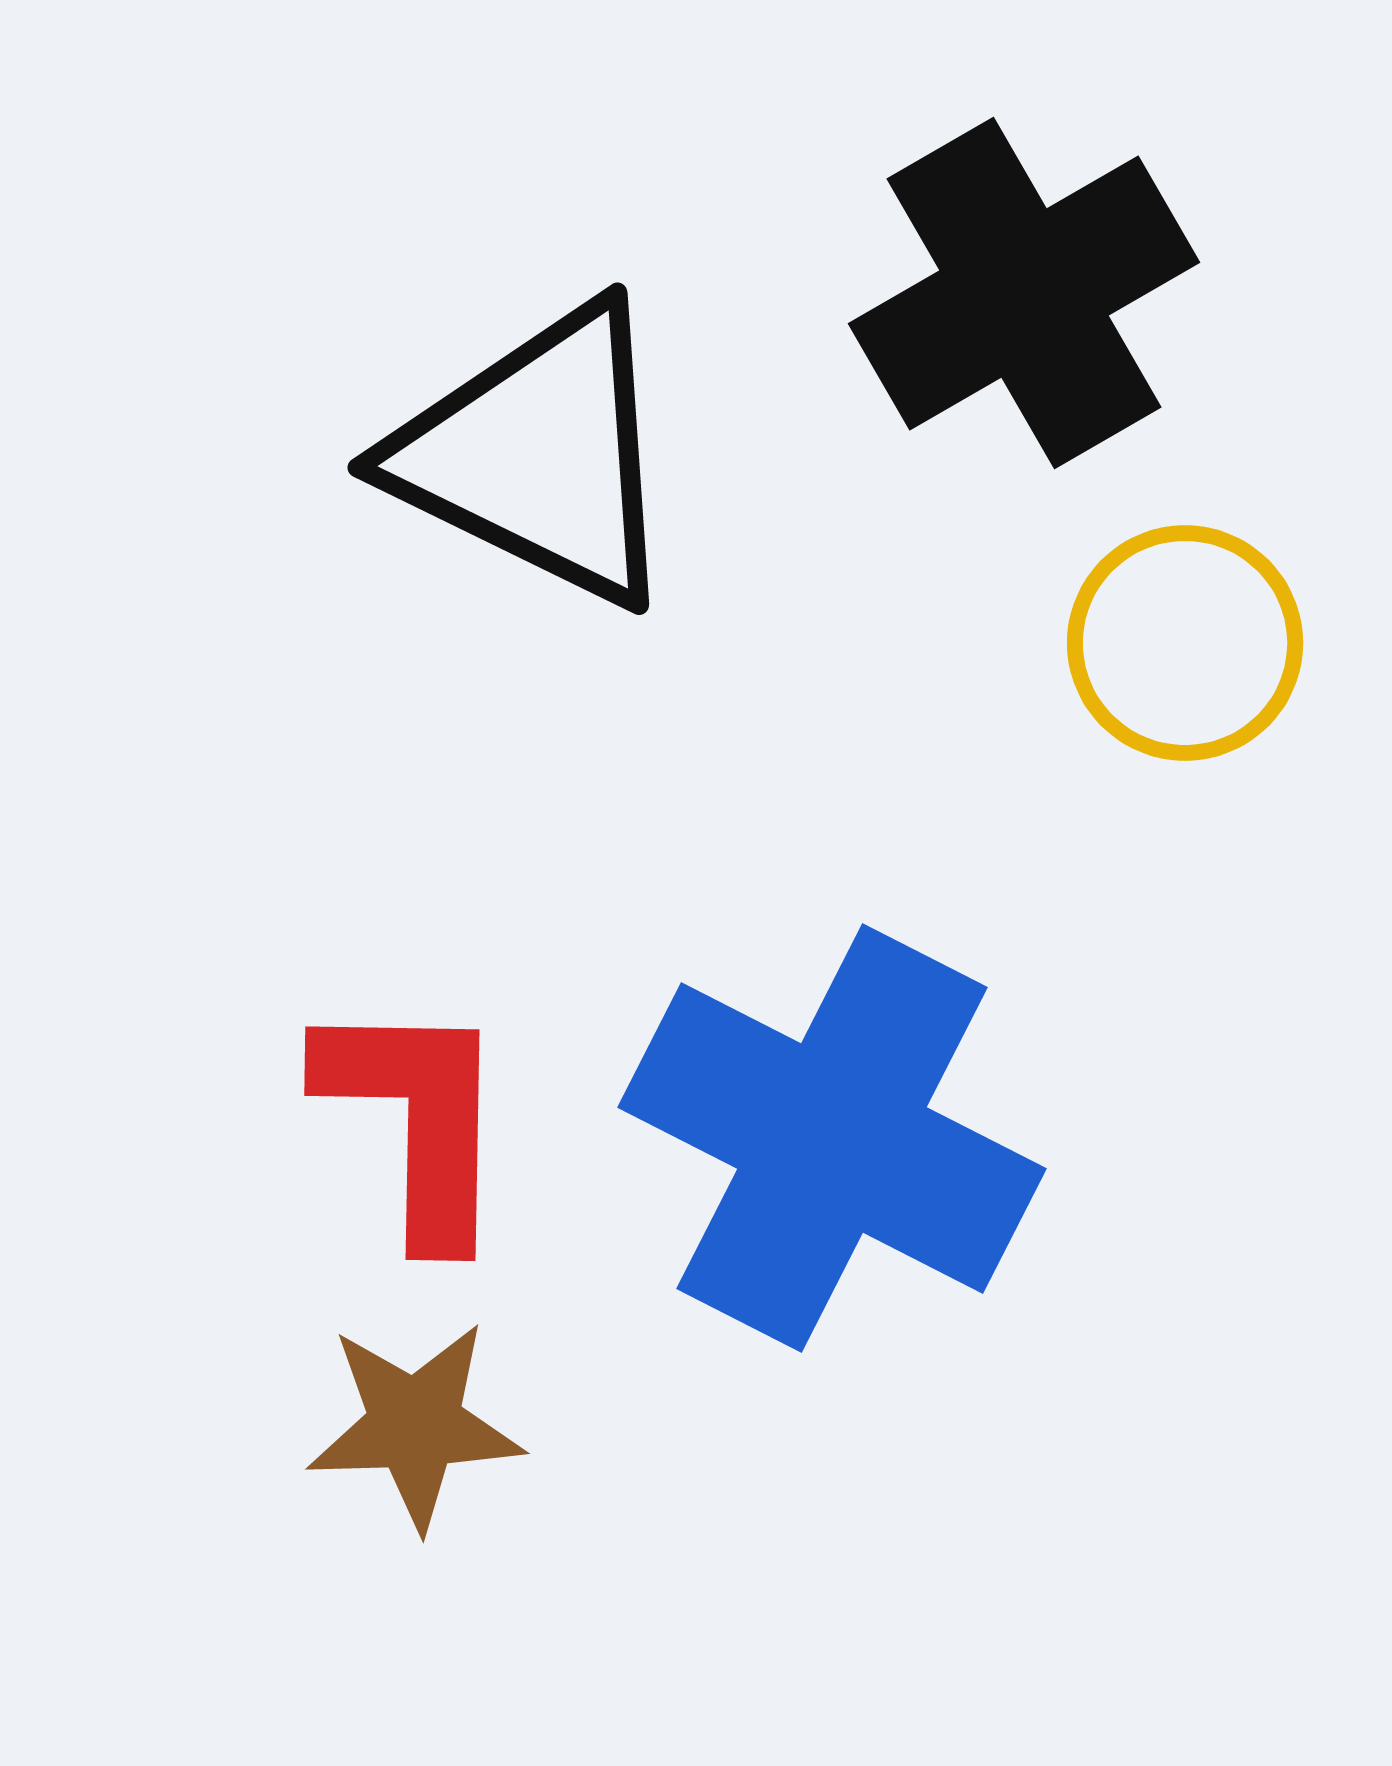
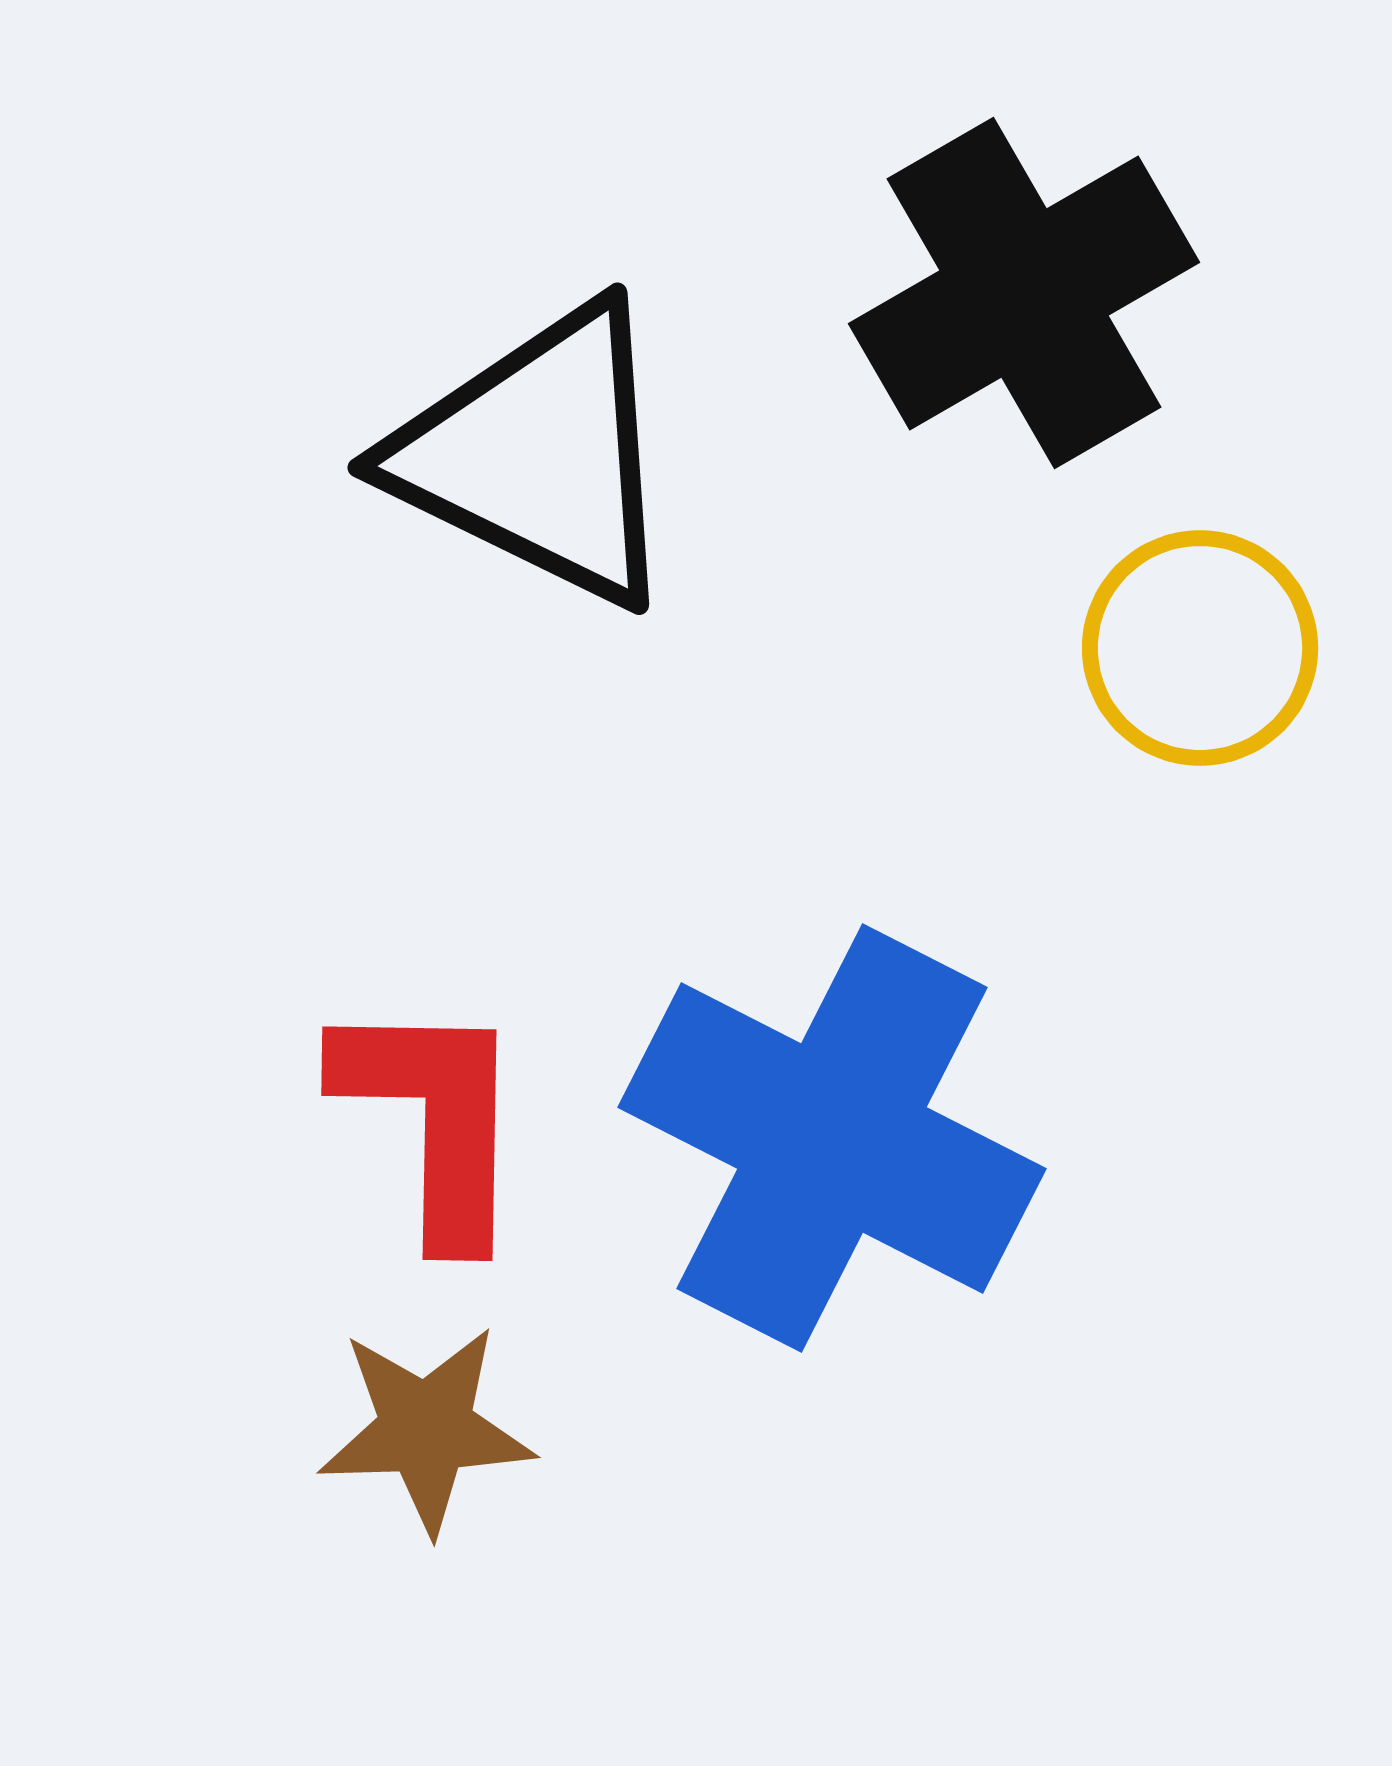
yellow circle: moved 15 px right, 5 px down
red L-shape: moved 17 px right
brown star: moved 11 px right, 4 px down
